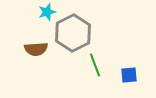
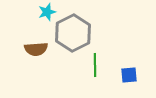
green line: rotated 20 degrees clockwise
